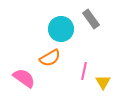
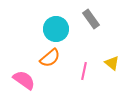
cyan circle: moved 5 px left
orange semicircle: rotated 10 degrees counterclockwise
pink semicircle: moved 2 px down
yellow triangle: moved 9 px right, 19 px up; rotated 21 degrees counterclockwise
